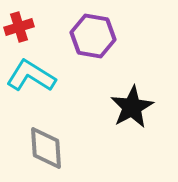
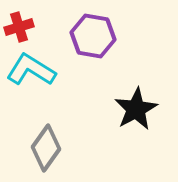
cyan L-shape: moved 6 px up
black star: moved 4 px right, 2 px down
gray diamond: rotated 39 degrees clockwise
